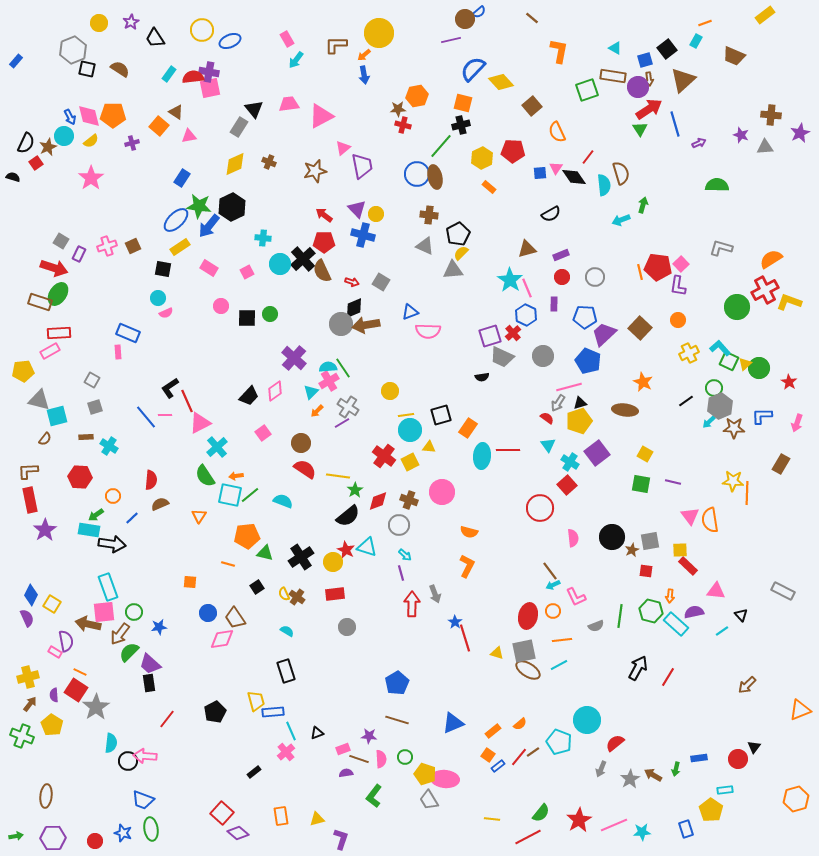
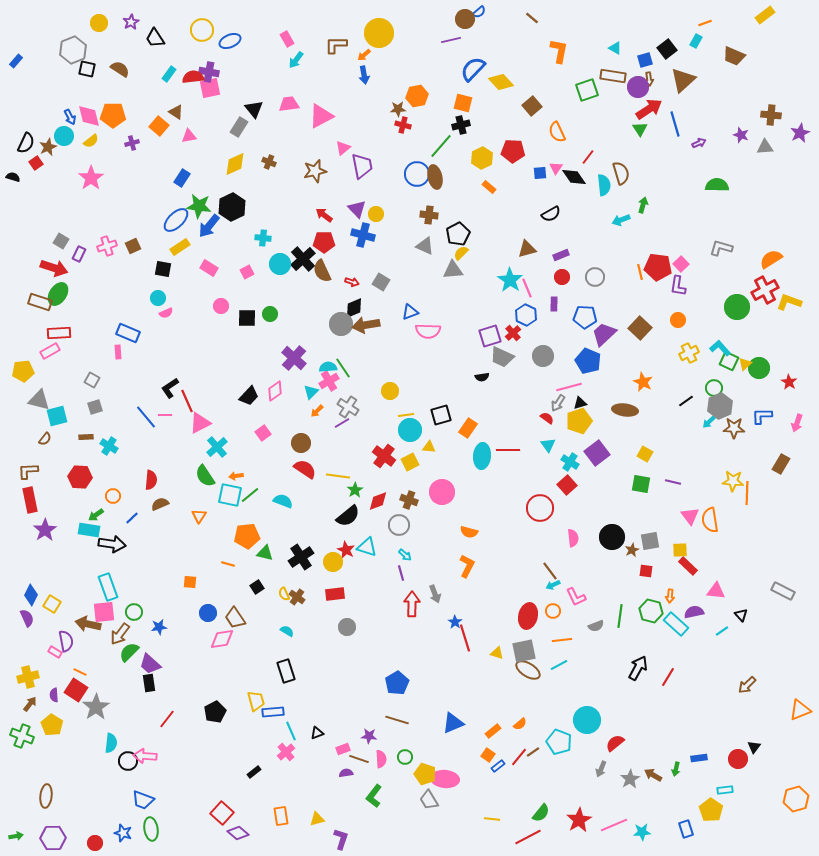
red circle at (95, 841): moved 2 px down
